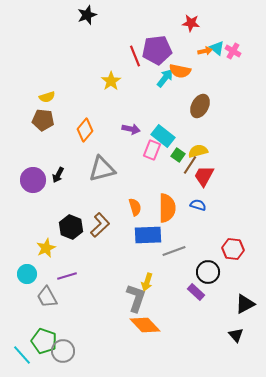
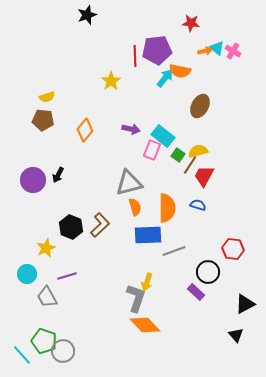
red line at (135, 56): rotated 20 degrees clockwise
gray triangle at (102, 169): moved 27 px right, 14 px down
